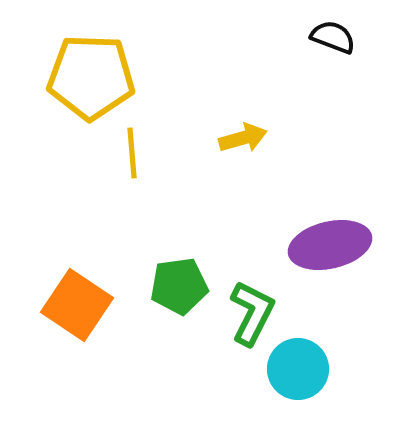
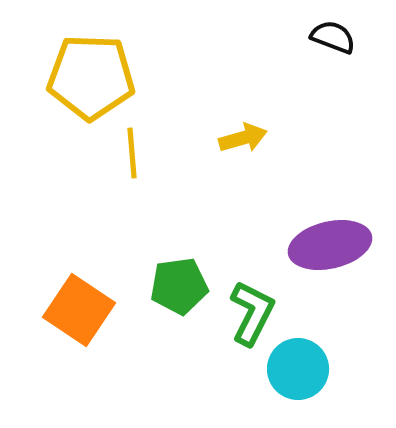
orange square: moved 2 px right, 5 px down
